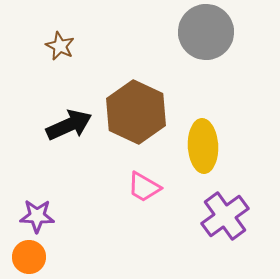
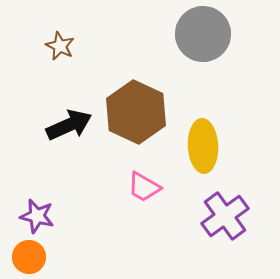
gray circle: moved 3 px left, 2 px down
purple star: rotated 12 degrees clockwise
